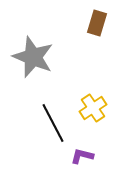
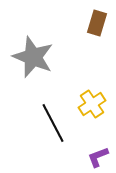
yellow cross: moved 1 px left, 4 px up
purple L-shape: moved 16 px right, 1 px down; rotated 35 degrees counterclockwise
